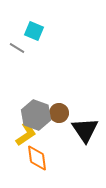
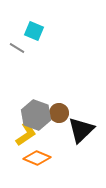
black triangle: moved 4 px left; rotated 20 degrees clockwise
orange diamond: rotated 60 degrees counterclockwise
